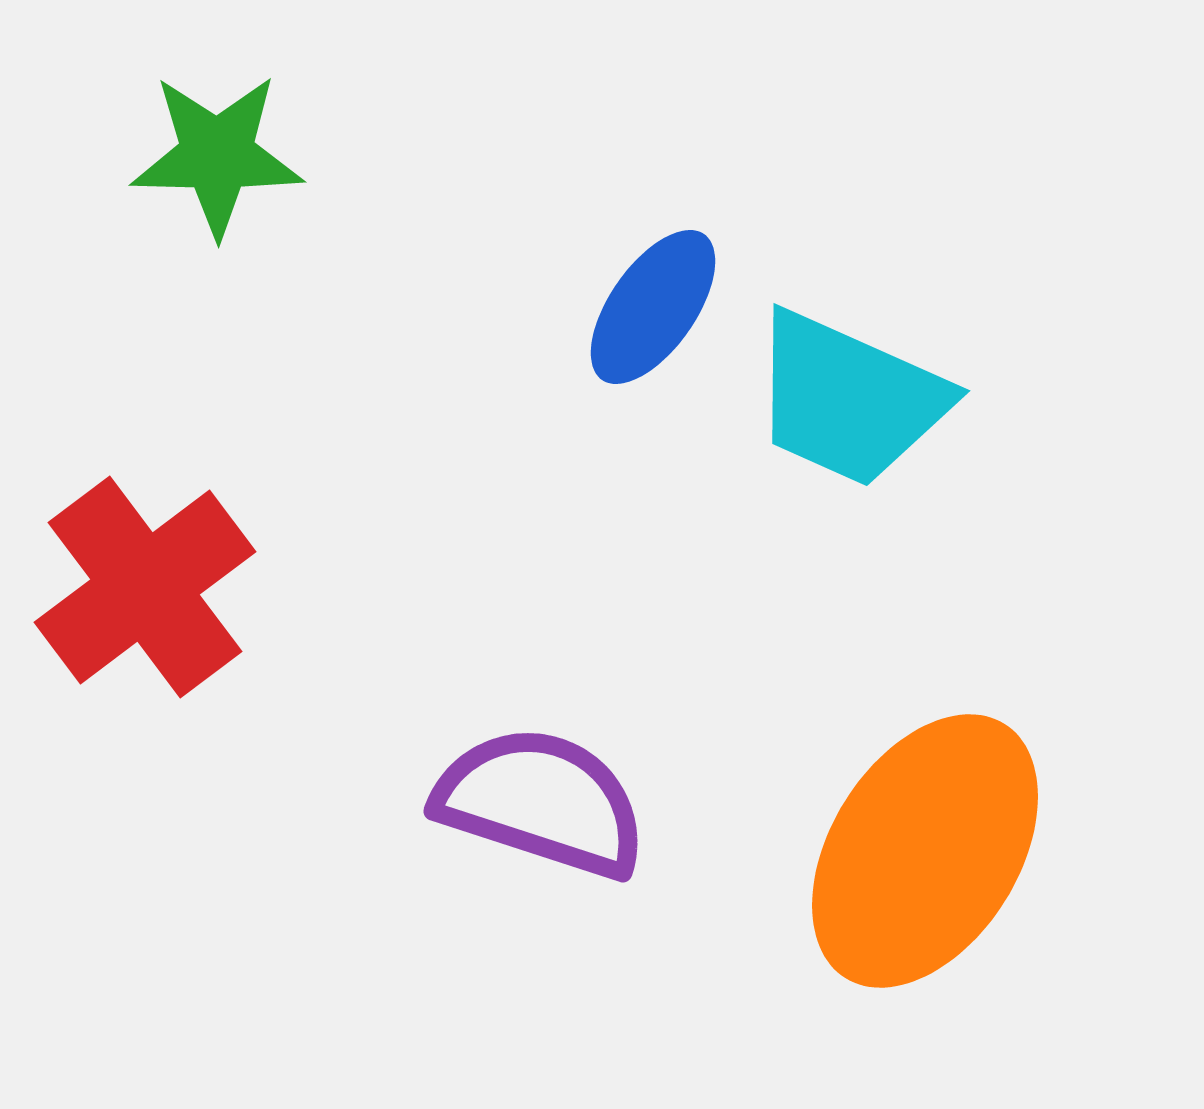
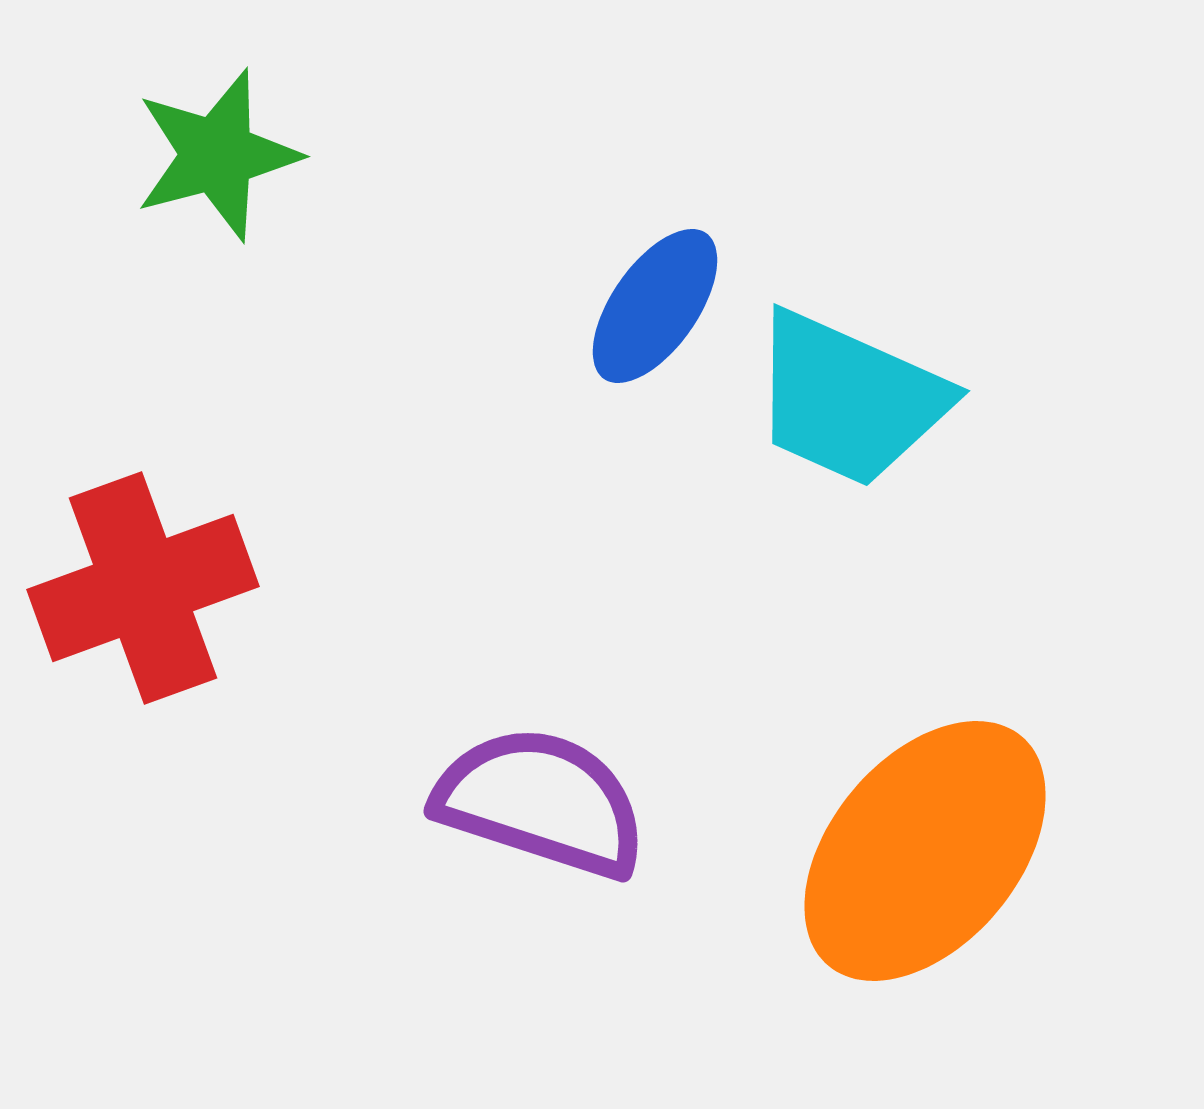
green star: rotated 16 degrees counterclockwise
blue ellipse: moved 2 px right, 1 px up
red cross: moved 2 px left, 1 px down; rotated 17 degrees clockwise
orange ellipse: rotated 8 degrees clockwise
